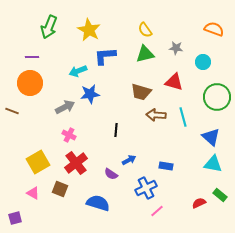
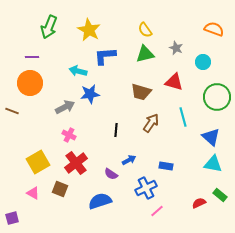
gray star: rotated 16 degrees clockwise
cyan arrow: rotated 36 degrees clockwise
brown arrow: moved 5 px left, 8 px down; rotated 120 degrees clockwise
blue semicircle: moved 2 px right, 2 px up; rotated 35 degrees counterclockwise
purple square: moved 3 px left
